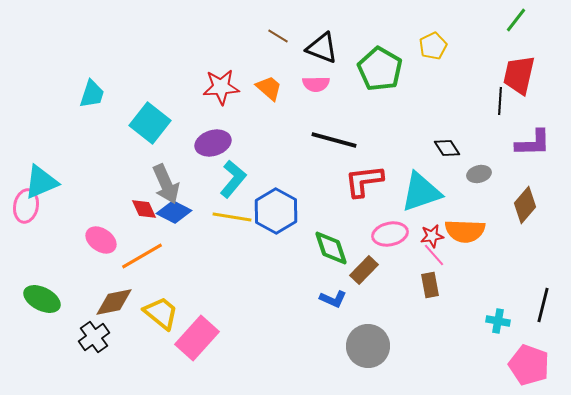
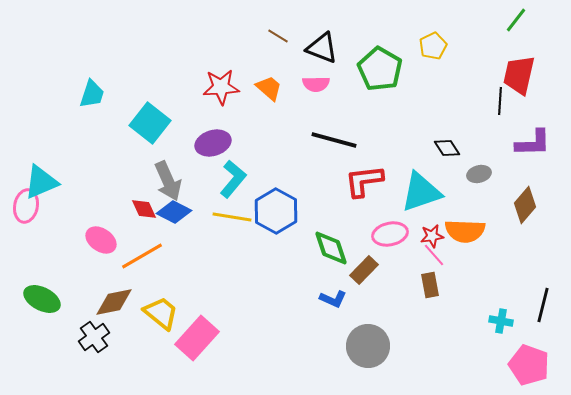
gray arrow at (166, 184): moved 2 px right, 3 px up
cyan cross at (498, 321): moved 3 px right
